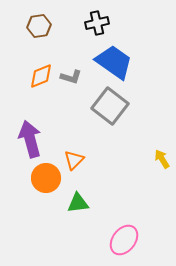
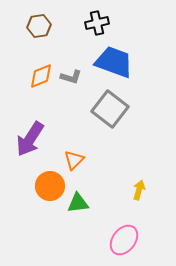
blue trapezoid: rotated 15 degrees counterclockwise
gray square: moved 3 px down
purple arrow: rotated 132 degrees counterclockwise
yellow arrow: moved 23 px left, 31 px down; rotated 48 degrees clockwise
orange circle: moved 4 px right, 8 px down
